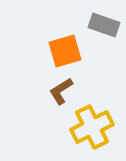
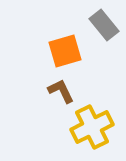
gray rectangle: rotated 32 degrees clockwise
brown L-shape: rotated 96 degrees clockwise
